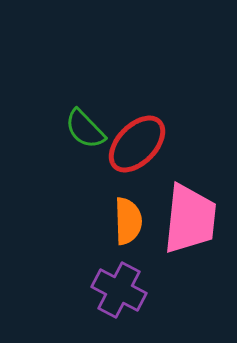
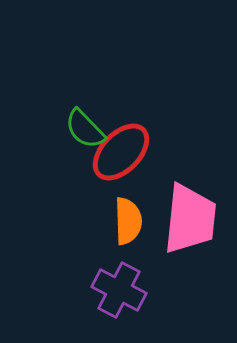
red ellipse: moved 16 px left, 8 px down
